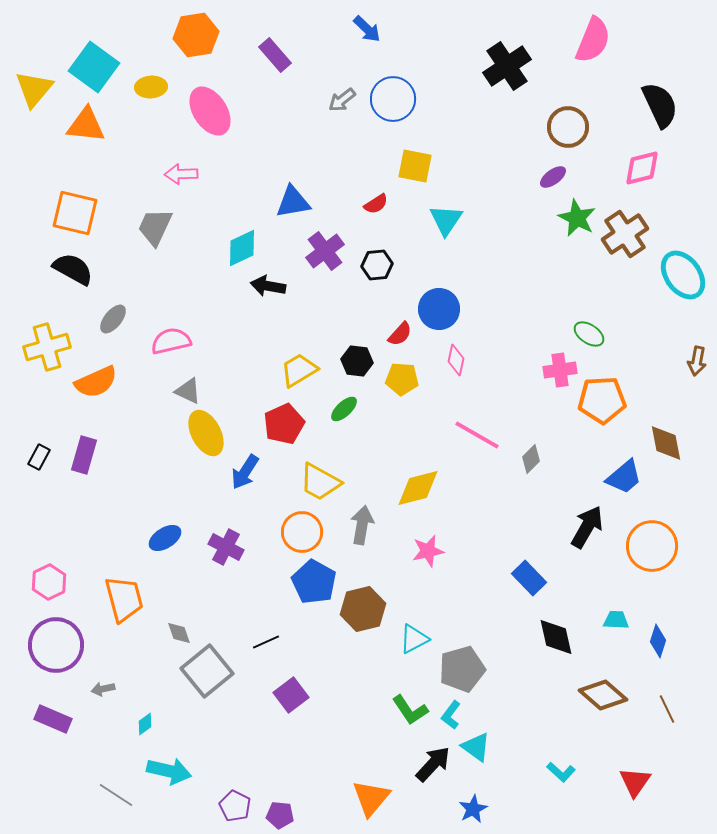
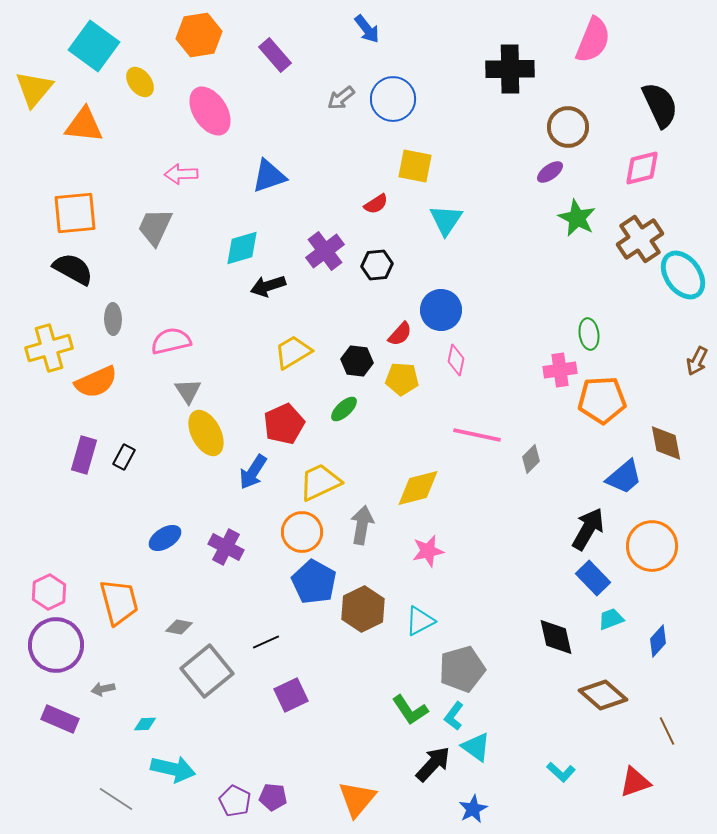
blue arrow at (367, 29): rotated 8 degrees clockwise
orange hexagon at (196, 35): moved 3 px right
black cross at (507, 66): moved 3 px right, 3 px down; rotated 33 degrees clockwise
cyan square at (94, 67): moved 21 px up
yellow ellipse at (151, 87): moved 11 px left, 5 px up; rotated 56 degrees clockwise
gray arrow at (342, 100): moved 1 px left, 2 px up
orange triangle at (86, 125): moved 2 px left
purple ellipse at (553, 177): moved 3 px left, 5 px up
blue triangle at (293, 202): moved 24 px left, 26 px up; rotated 9 degrees counterclockwise
orange square at (75, 213): rotated 18 degrees counterclockwise
brown cross at (625, 234): moved 15 px right, 5 px down
cyan diamond at (242, 248): rotated 9 degrees clockwise
black arrow at (268, 286): rotated 28 degrees counterclockwise
blue circle at (439, 309): moved 2 px right, 1 px down
gray ellipse at (113, 319): rotated 40 degrees counterclockwise
green ellipse at (589, 334): rotated 48 degrees clockwise
yellow cross at (47, 347): moved 2 px right, 1 px down
brown arrow at (697, 361): rotated 16 degrees clockwise
yellow trapezoid at (299, 370): moved 6 px left, 18 px up
gray triangle at (188, 391): rotated 32 degrees clockwise
pink line at (477, 435): rotated 18 degrees counterclockwise
black rectangle at (39, 457): moved 85 px right
blue arrow at (245, 472): moved 8 px right
yellow trapezoid at (320, 482): rotated 126 degrees clockwise
black arrow at (587, 527): moved 1 px right, 2 px down
blue rectangle at (529, 578): moved 64 px right
pink hexagon at (49, 582): moved 10 px down
orange trapezoid at (124, 599): moved 5 px left, 3 px down
brown hexagon at (363, 609): rotated 12 degrees counterclockwise
cyan trapezoid at (616, 620): moved 5 px left, 1 px up; rotated 24 degrees counterclockwise
gray diamond at (179, 633): moved 6 px up; rotated 60 degrees counterclockwise
cyan triangle at (414, 639): moved 6 px right, 18 px up
blue diamond at (658, 641): rotated 24 degrees clockwise
purple square at (291, 695): rotated 12 degrees clockwise
brown line at (667, 709): moved 22 px down
cyan L-shape at (451, 715): moved 3 px right, 1 px down
purple rectangle at (53, 719): moved 7 px right
cyan diamond at (145, 724): rotated 35 degrees clockwise
cyan arrow at (169, 771): moved 4 px right, 2 px up
red triangle at (635, 782): rotated 36 degrees clockwise
gray line at (116, 795): moved 4 px down
orange triangle at (371, 798): moved 14 px left, 1 px down
purple pentagon at (235, 806): moved 5 px up
purple pentagon at (280, 815): moved 7 px left, 18 px up
